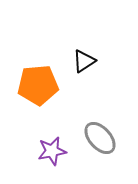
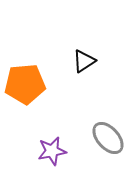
orange pentagon: moved 13 px left, 1 px up
gray ellipse: moved 8 px right
